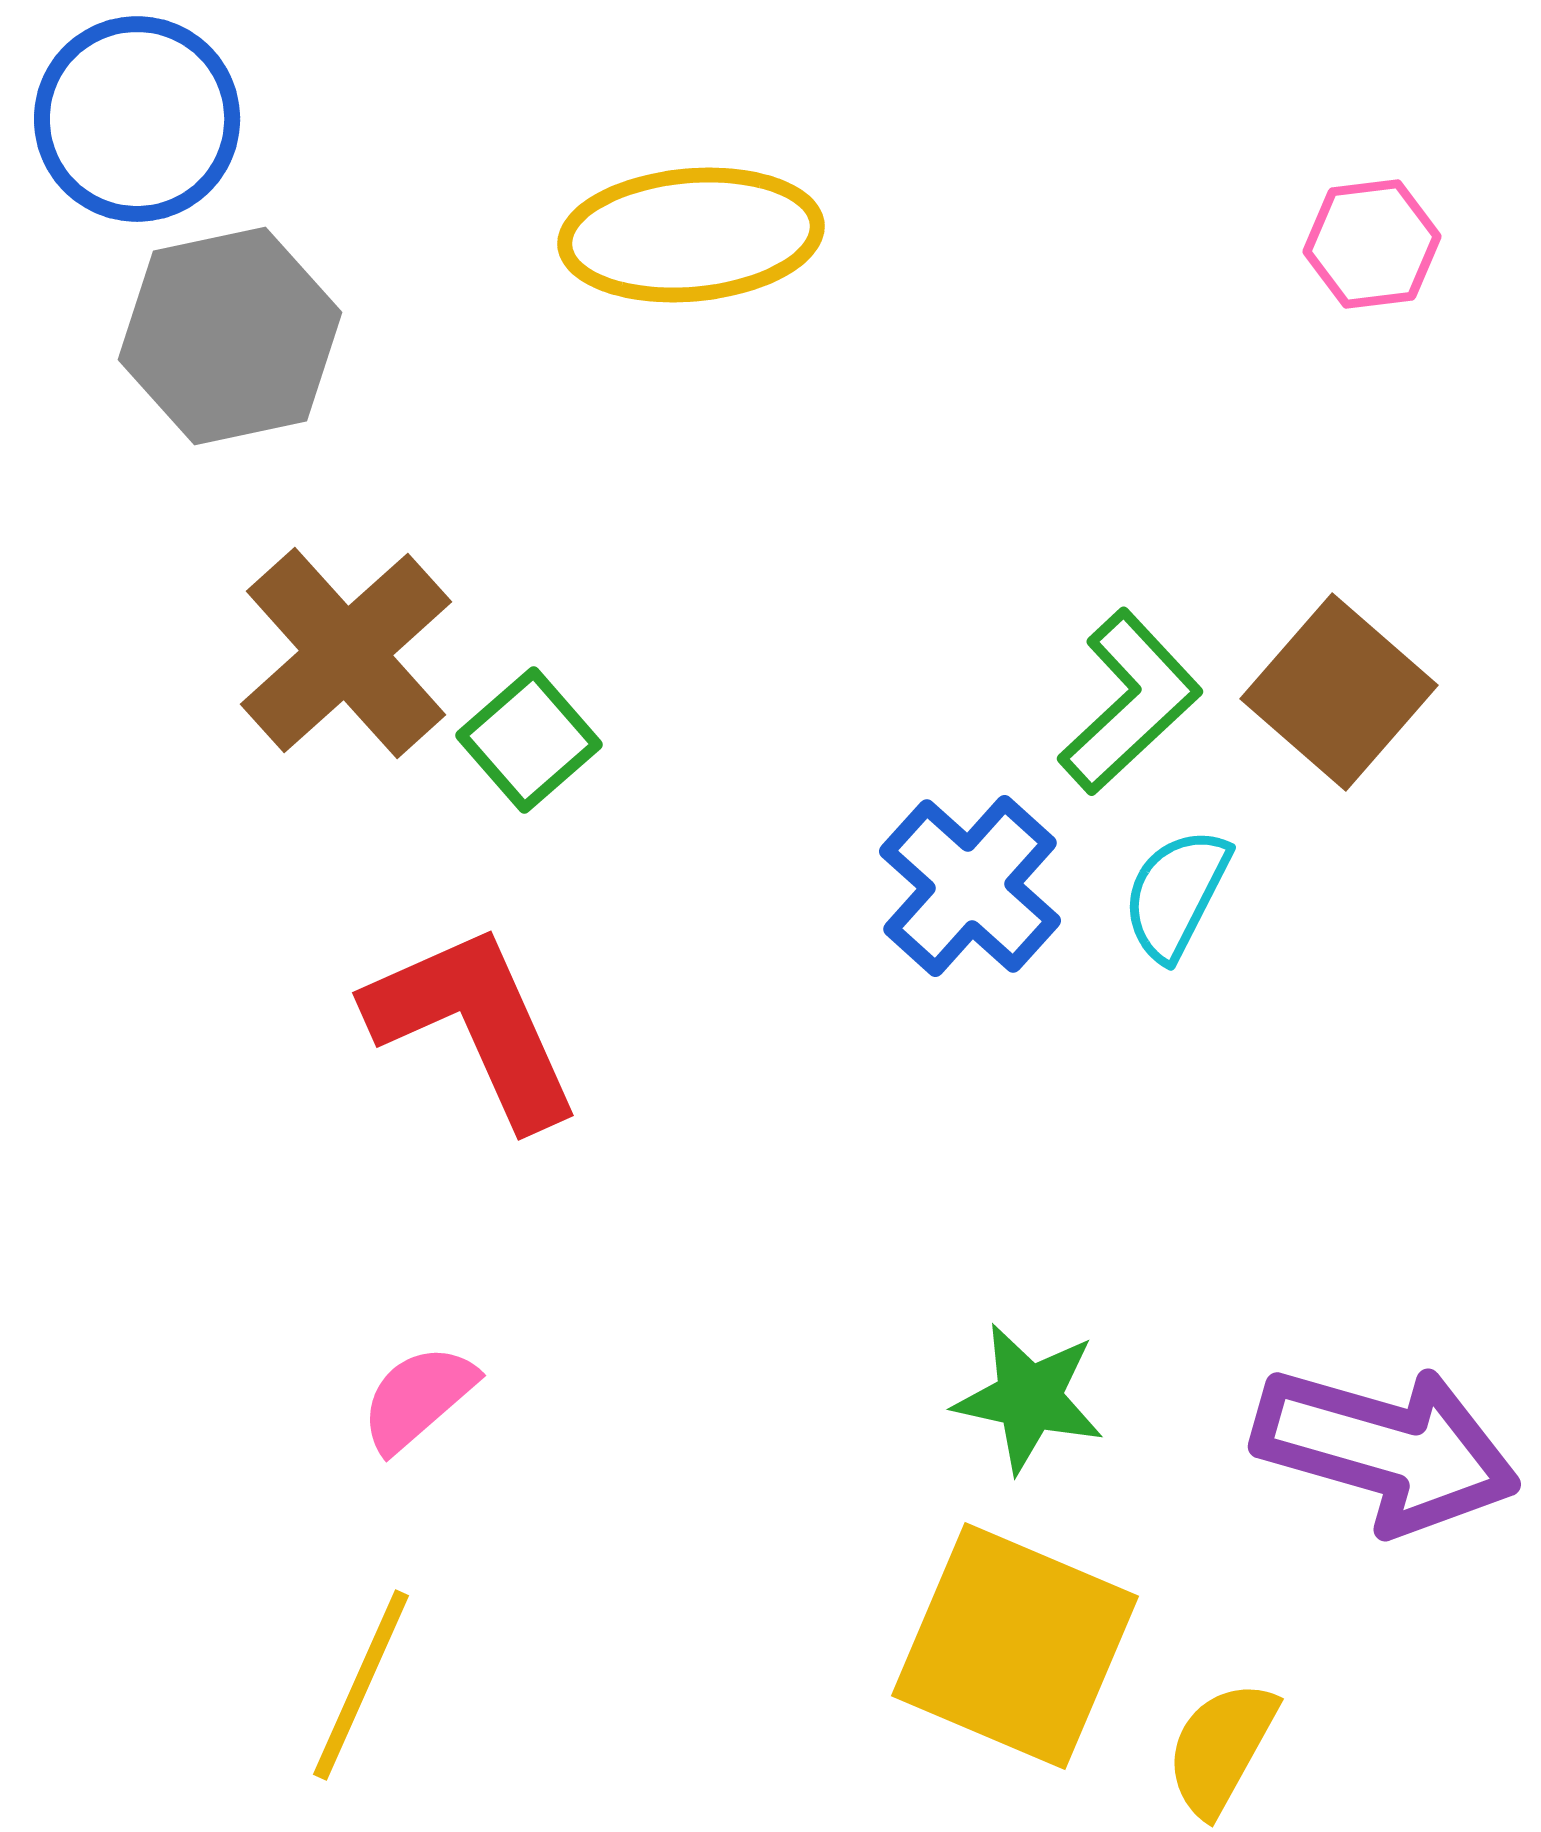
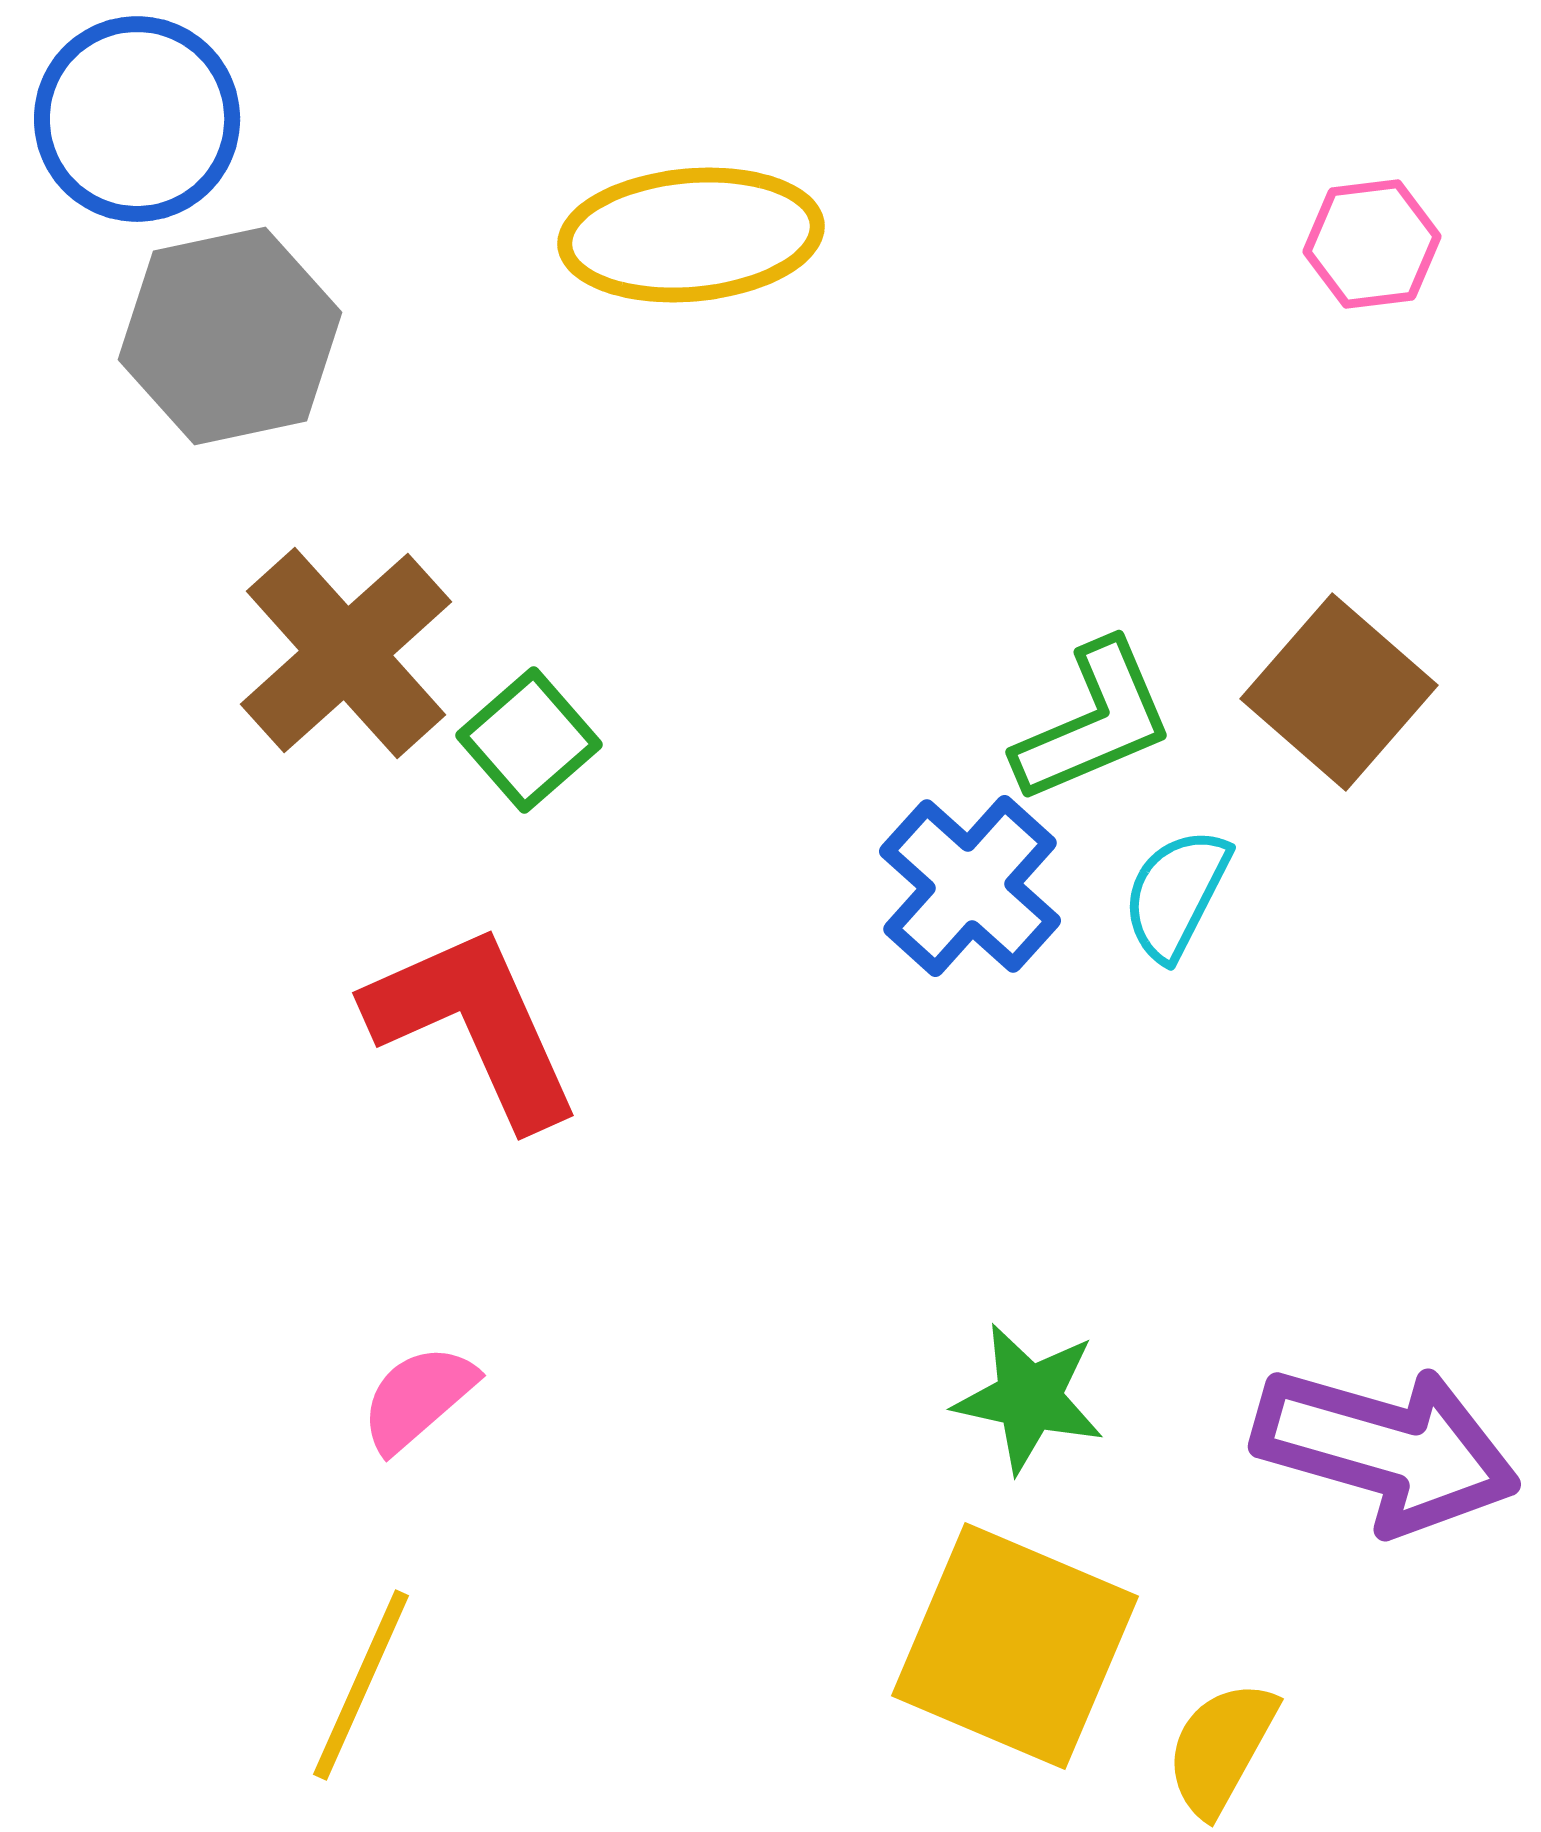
green L-shape: moved 36 px left, 20 px down; rotated 20 degrees clockwise
